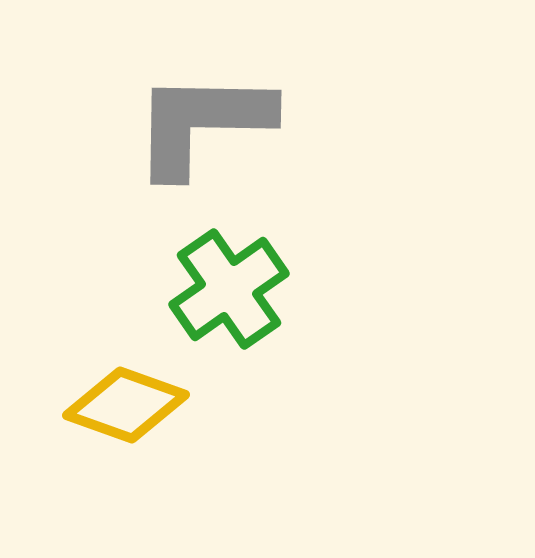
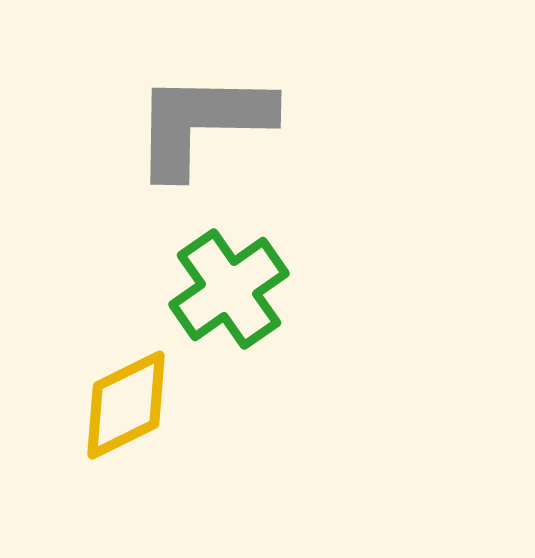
yellow diamond: rotated 46 degrees counterclockwise
